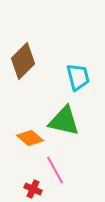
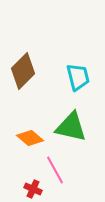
brown diamond: moved 10 px down
green triangle: moved 7 px right, 6 px down
